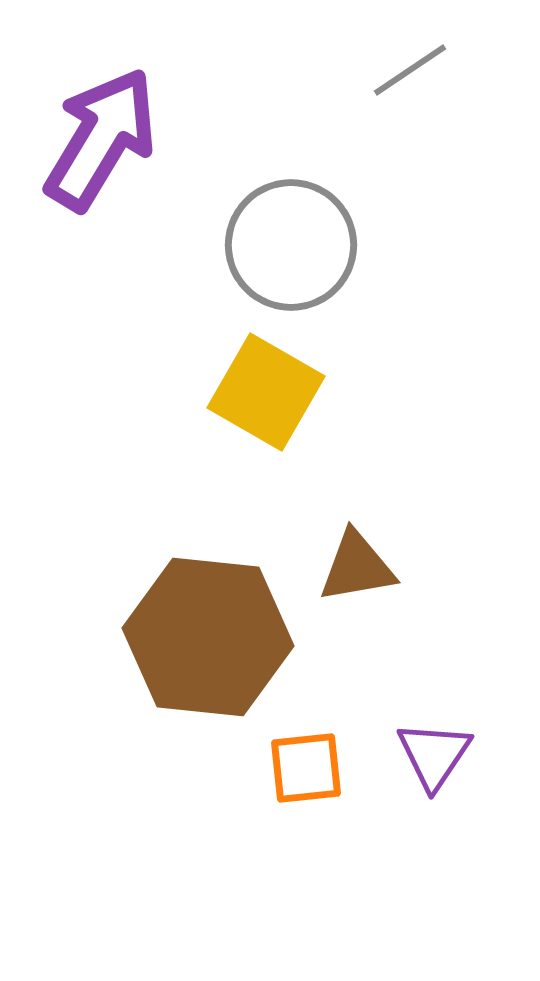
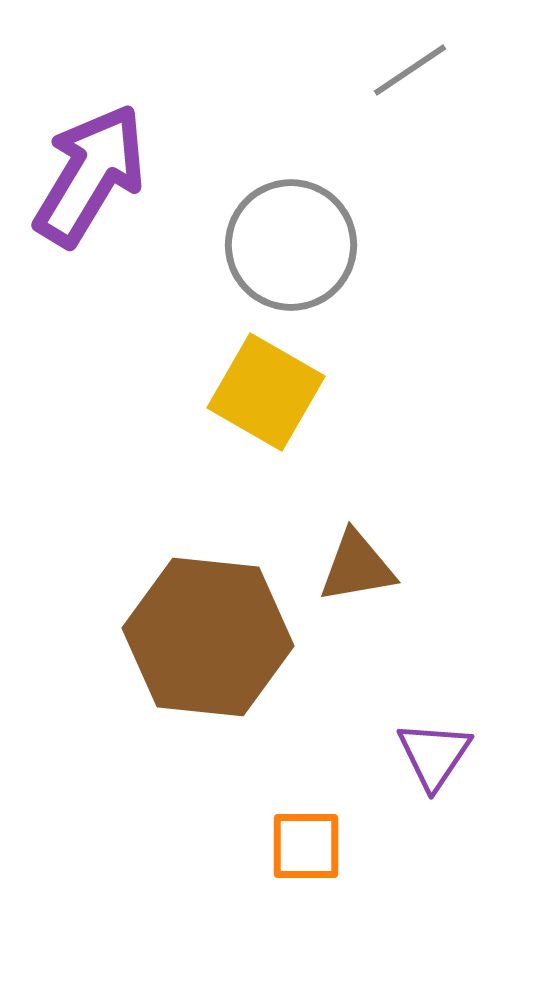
purple arrow: moved 11 px left, 36 px down
orange square: moved 78 px down; rotated 6 degrees clockwise
